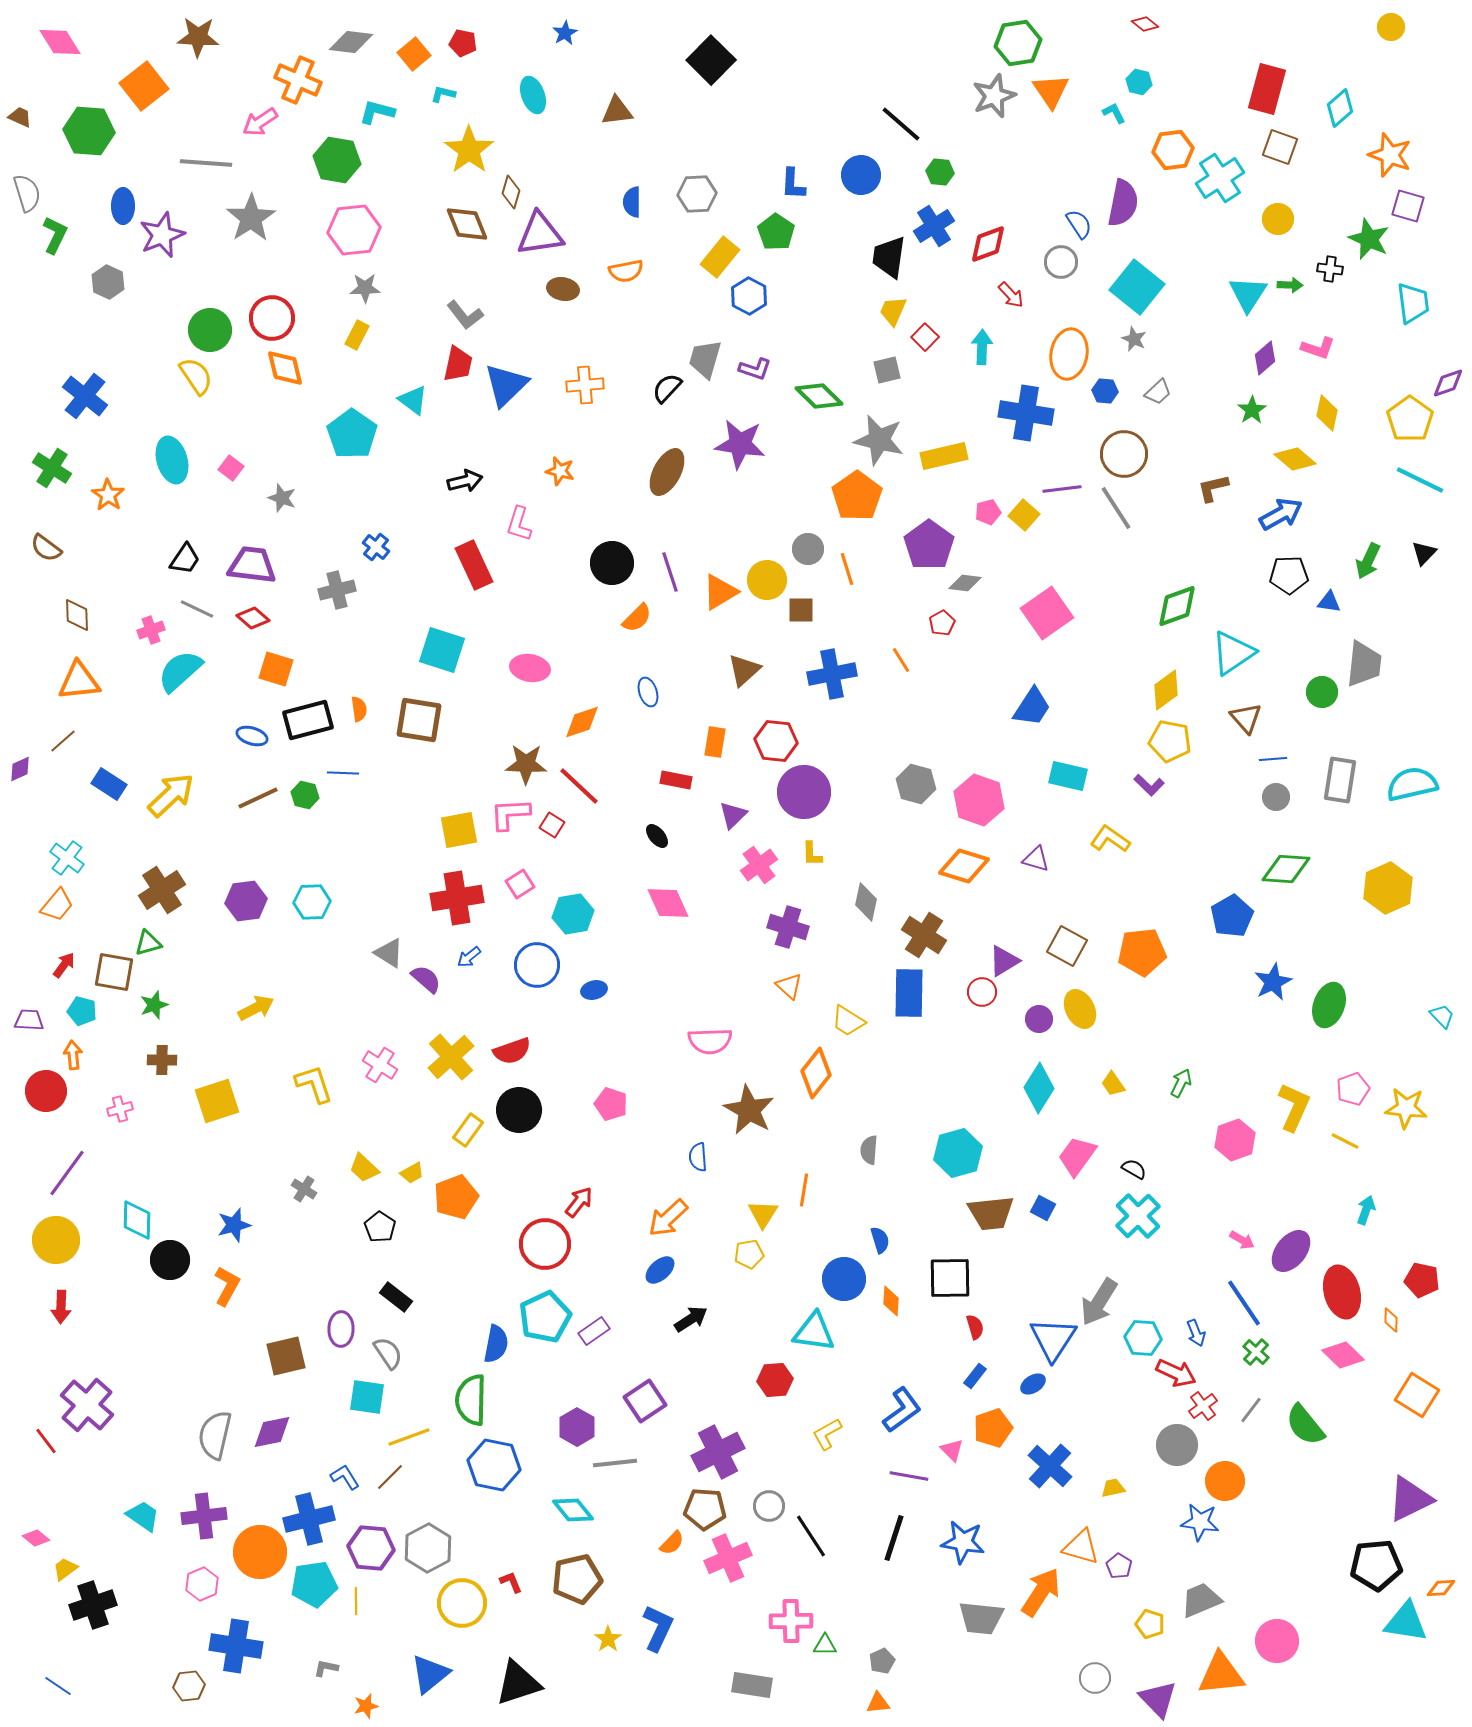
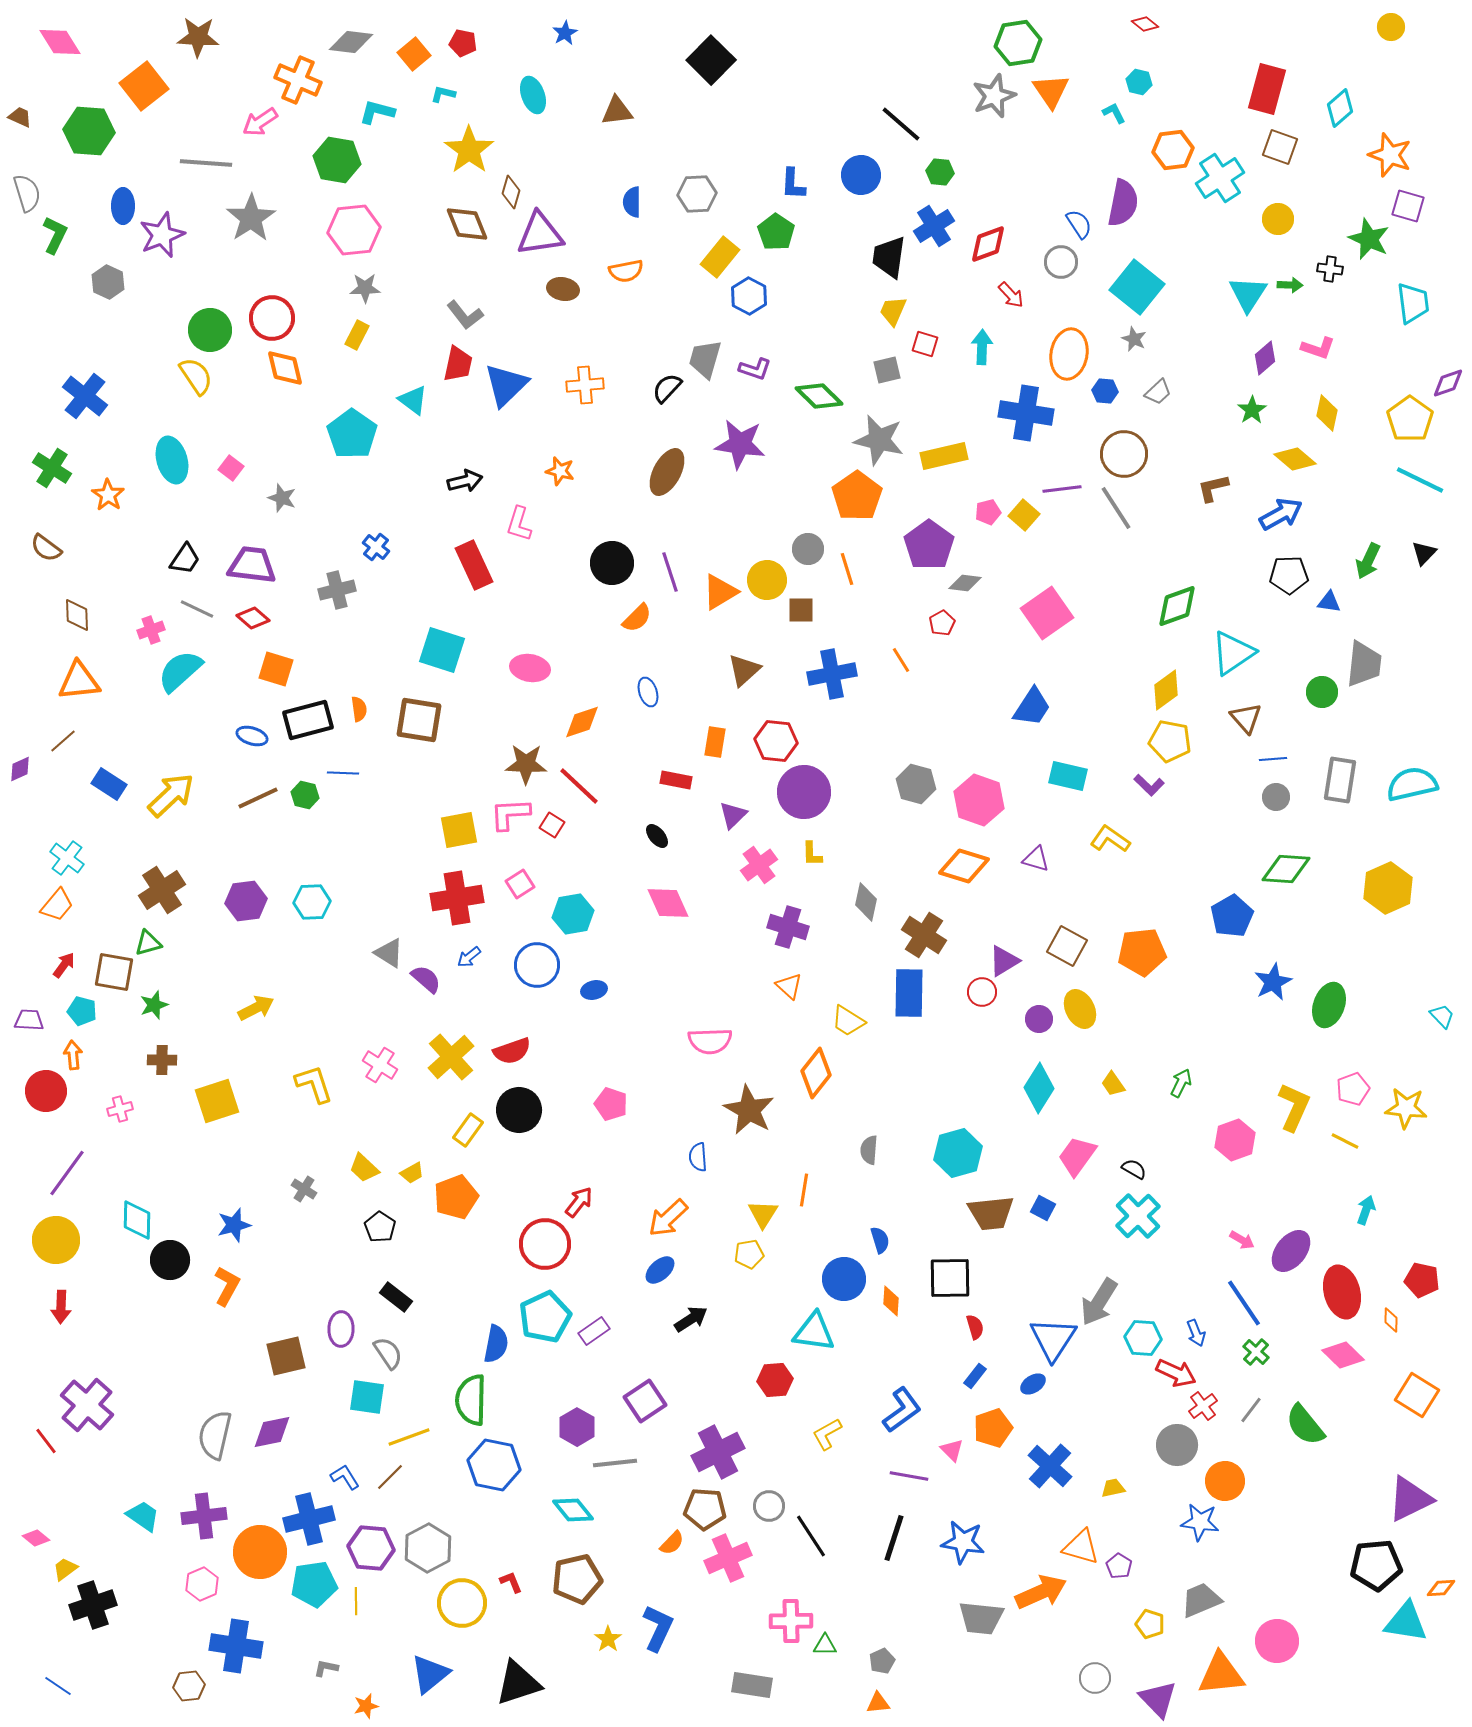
red square at (925, 337): moved 7 px down; rotated 28 degrees counterclockwise
orange arrow at (1041, 1592): rotated 33 degrees clockwise
